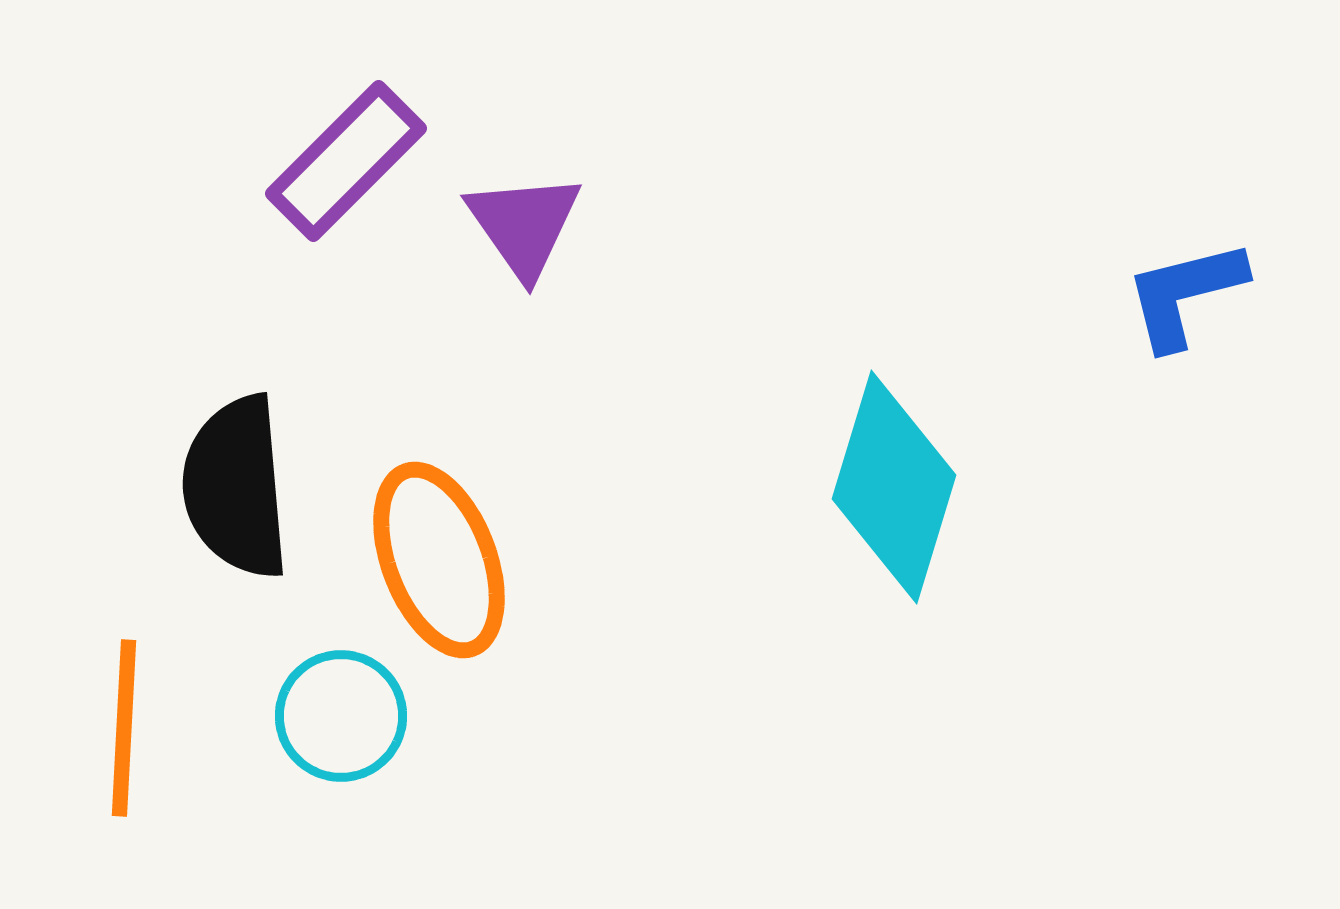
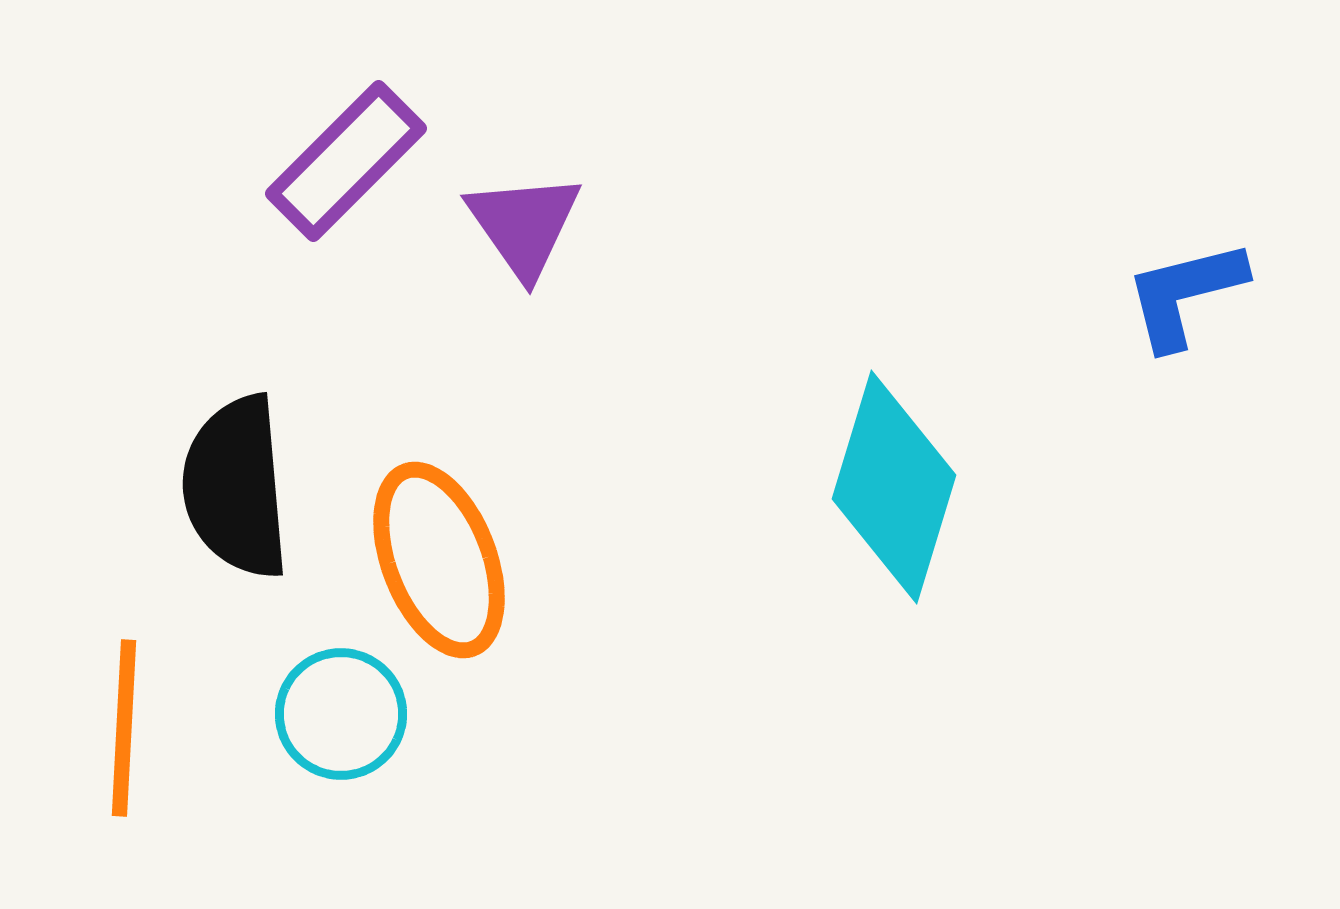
cyan circle: moved 2 px up
